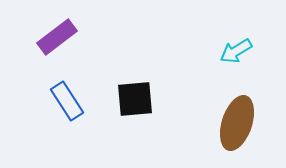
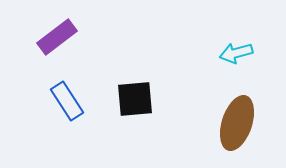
cyan arrow: moved 2 px down; rotated 16 degrees clockwise
